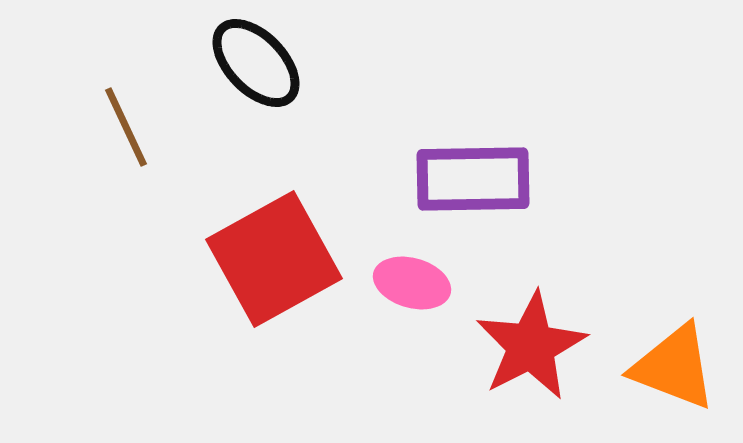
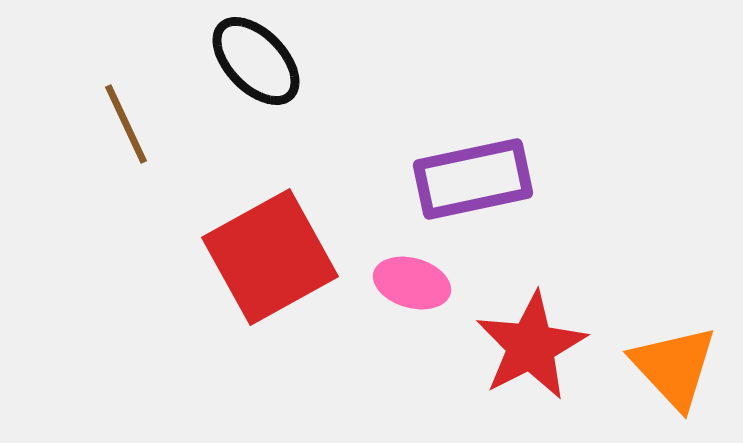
black ellipse: moved 2 px up
brown line: moved 3 px up
purple rectangle: rotated 11 degrees counterclockwise
red square: moved 4 px left, 2 px up
orange triangle: rotated 26 degrees clockwise
